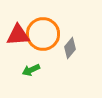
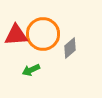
red triangle: moved 2 px left
gray diamond: rotated 10 degrees clockwise
